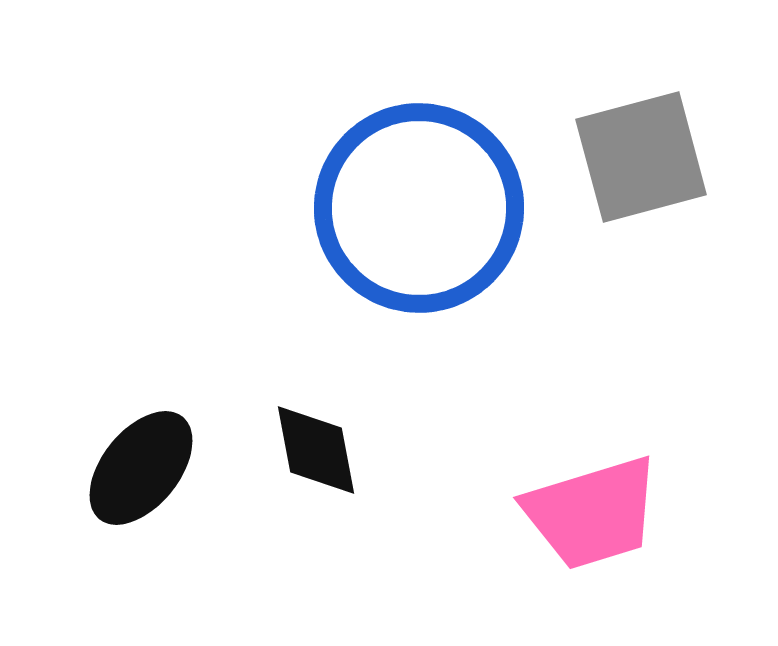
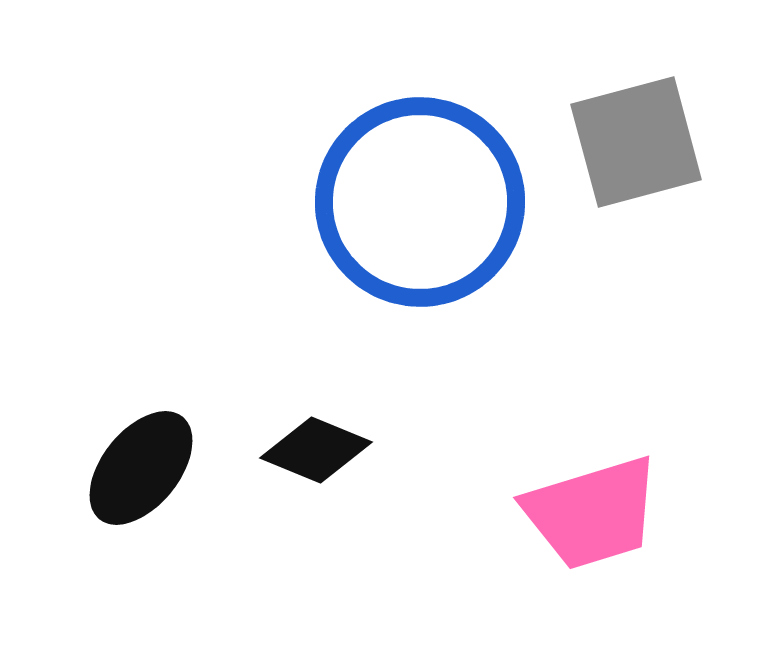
gray square: moved 5 px left, 15 px up
blue circle: moved 1 px right, 6 px up
black diamond: rotated 57 degrees counterclockwise
